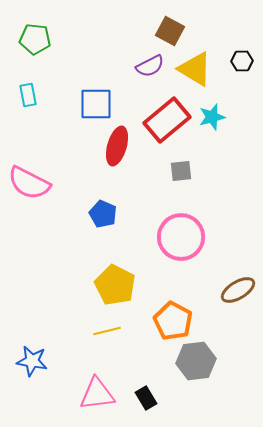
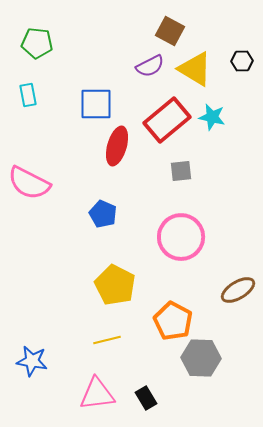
green pentagon: moved 2 px right, 4 px down
cyan star: rotated 28 degrees clockwise
yellow line: moved 9 px down
gray hexagon: moved 5 px right, 3 px up; rotated 9 degrees clockwise
